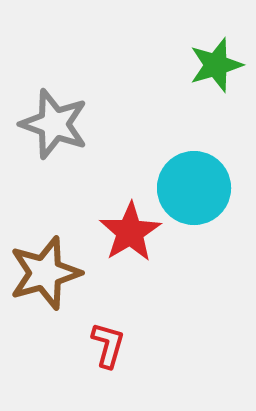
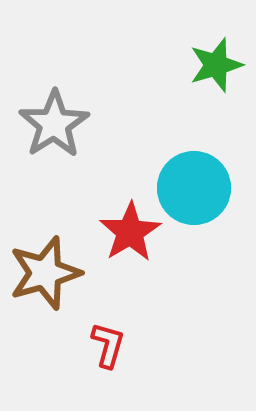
gray star: rotated 20 degrees clockwise
